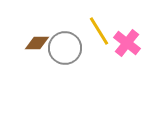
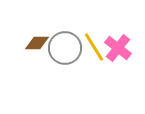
yellow line: moved 5 px left, 16 px down
pink cross: moved 9 px left, 5 px down
